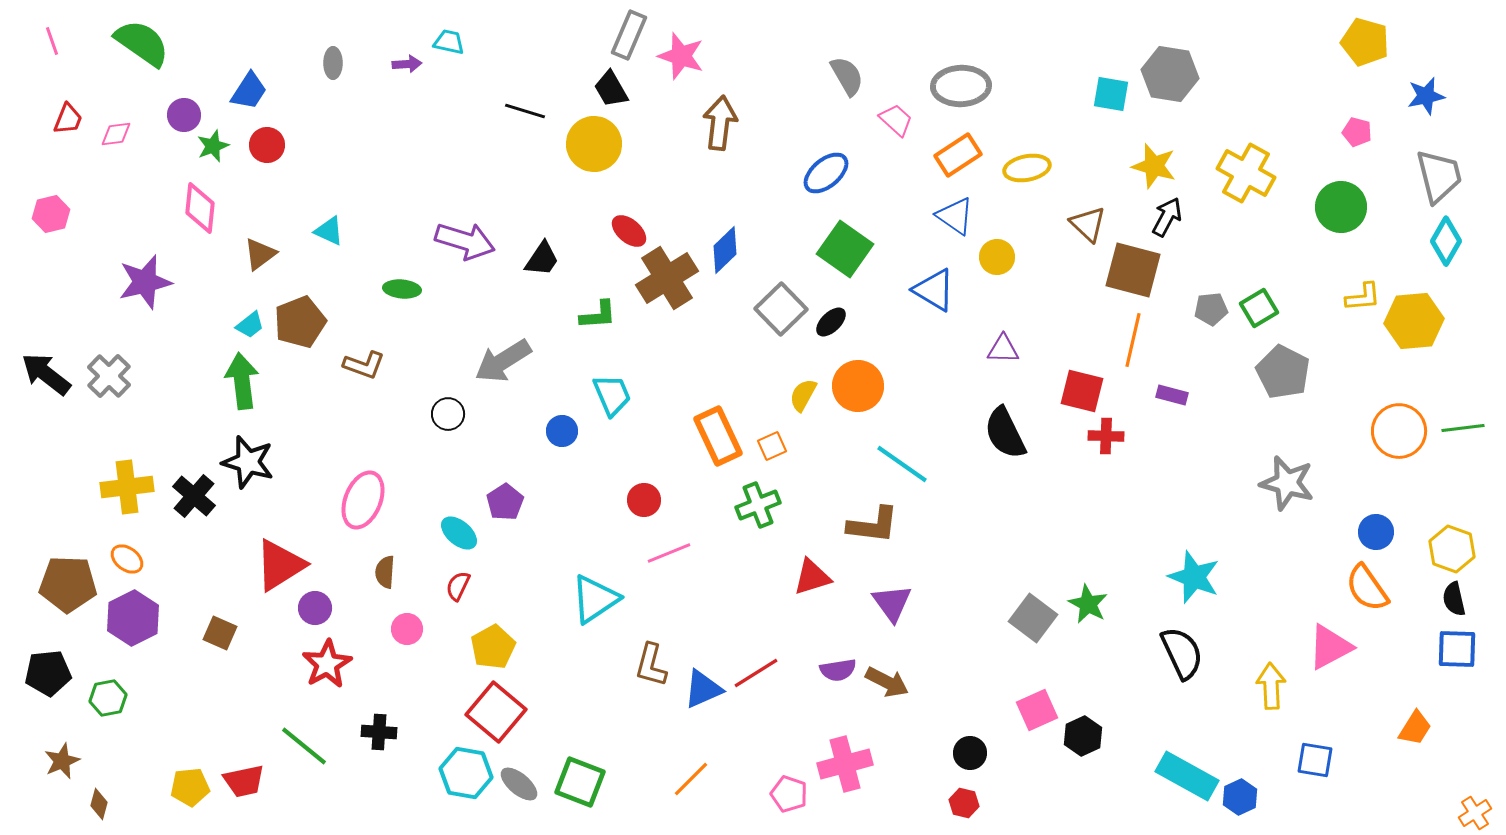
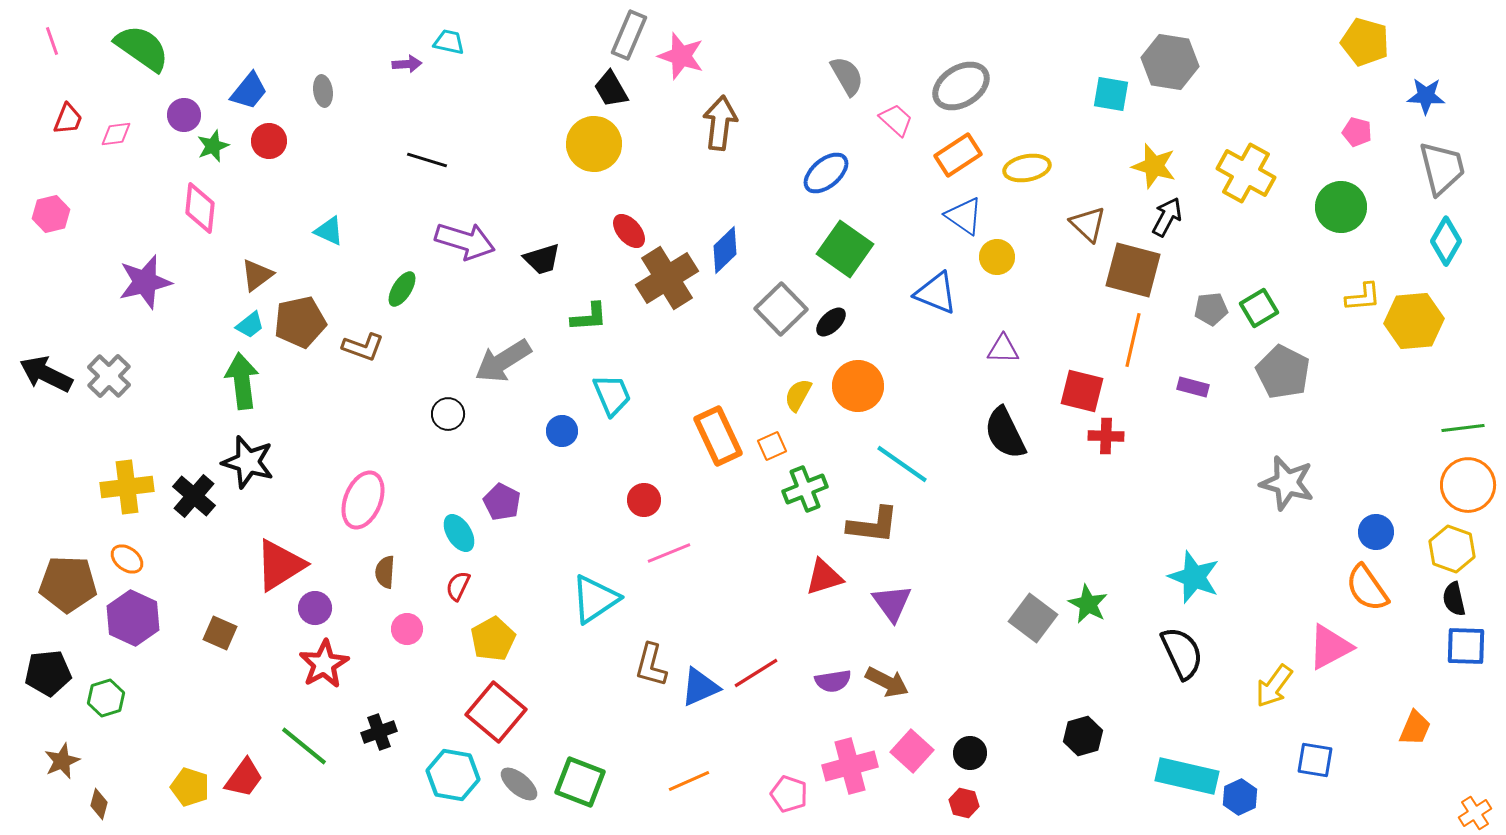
green semicircle at (142, 43): moved 5 px down
gray ellipse at (333, 63): moved 10 px left, 28 px down; rotated 8 degrees counterclockwise
gray hexagon at (1170, 74): moved 12 px up
gray ellipse at (961, 86): rotated 30 degrees counterclockwise
blue trapezoid at (249, 91): rotated 6 degrees clockwise
blue star at (1426, 96): rotated 15 degrees clockwise
black line at (525, 111): moved 98 px left, 49 px down
red circle at (267, 145): moved 2 px right, 4 px up
gray trapezoid at (1439, 176): moved 3 px right, 8 px up
blue triangle at (955, 216): moved 9 px right
red ellipse at (629, 231): rotated 9 degrees clockwise
brown triangle at (260, 254): moved 3 px left, 21 px down
black trapezoid at (542, 259): rotated 39 degrees clockwise
green ellipse at (402, 289): rotated 63 degrees counterclockwise
blue triangle at (934, 290): moved 2 px right, 3 px down; rotated 9 degrees counterclockwise
green L-shape at (598, 315): moved 9 px left, 2 px down
brown pentagon at (300, 322): rotated 9 degrees clockwise
brown L-shape at (364, 365): moved 1 px left, 18 px up
black arrow at (46, 374): rotated 12 degrees counterclockwise
yellow semicircle at (803, 395): moved 5 px left
purple rectangle at (1172, 395): moved 21 px right, 8 px up
orange circle at (1399, 431): moved 69 px right, 54 px down
purple pentagon at (505, 502): moved 3 px left; rotated 12 degrees counterclockwise
green cross at (758, 505): moved 47 px right, 16 px up
cyan ellipse at (459, 533): rotated 18 degrees clockwise
red triangle at (812, 577): moved 12 px right
purple hexagon at (133, 618): rotated 8 degrees counterclockwise
yellow pentagon at (493, 647): moved 8 px up
blue square at (1457, 649): moved 9 px right, 3 px up
red star at (327, 664): moved 3 px left
purple semicircle at (838, 670): moved 5 px left, 11 px down
yellow arrow at (1271, 686): moved 3 px right; rotated 141 degrees counterclockwise
blue triangle at (703, 689): moved 3 px left, 2 px up
green hexagon at (108, 698): moved 2 px left; rotated 6 degrees counterclockwise
pink square at (1037, 710): moved 125 px left, 41 px down; rotated 24 degrees counterclockwise
orange trapezoid at (1415, 728): rotated 9 degrees counterclockwise
black cross at (379, 732): rotated 24 degrees counterclockwise
black hexagon at (1083, 736): rotated 9 degrees clockwise
pink cross at (845, 764): moved 5 px right, 2 px down
cyan hexagon at (466, 773): moved 13 px left, 2 px down
cyan rectangle at (1187, 776): rotated 16 degrees counterclockwise
orange line at (691, 779): moved 2 px left, 2 px down; rotated 21 degrees clockwise
red trapezoid at (244, 781): moved 3 px up; rotated 42 degrees counterclockwise
yellow pentagon at (190, 787): rotated 24 degrees clockwise
